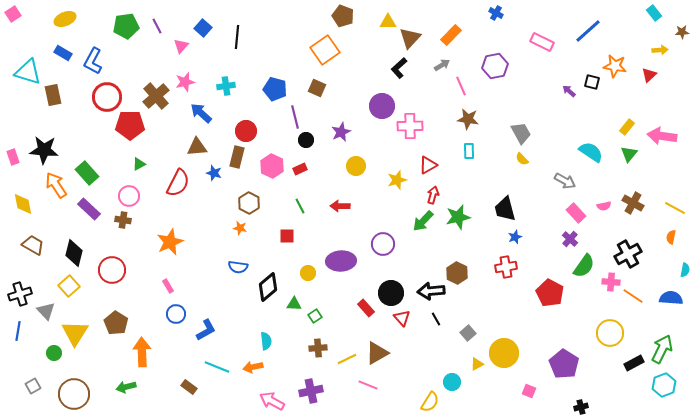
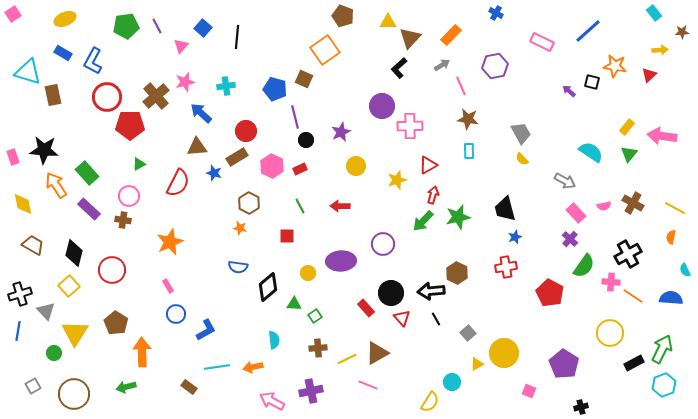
brown square at (317, 88): moved 13 px left, 9 px up
brown rectangle at (237, 157): rotated 45 degrees clockwise
cyan semicircle at (685, 270): rotated 144 degrees clockwise
cyan semicircle at (266, 341): moved 8 px right, 1 px up
cyan line at (217, 367): rotated 30 degrees counterclockwise
